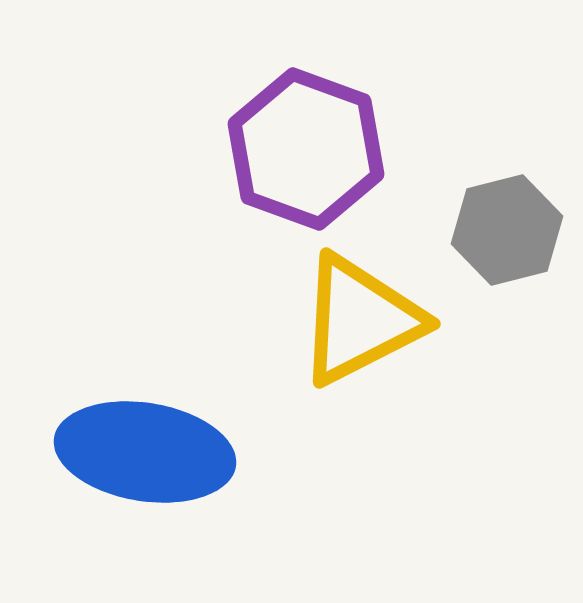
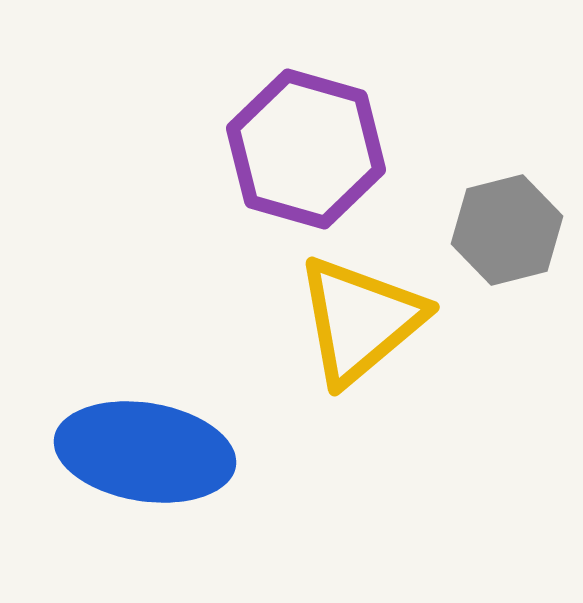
purple hexagon: rotated 4 degrees counterclockwise
yellow triangle: rotated 13 degrees counterclockwise
